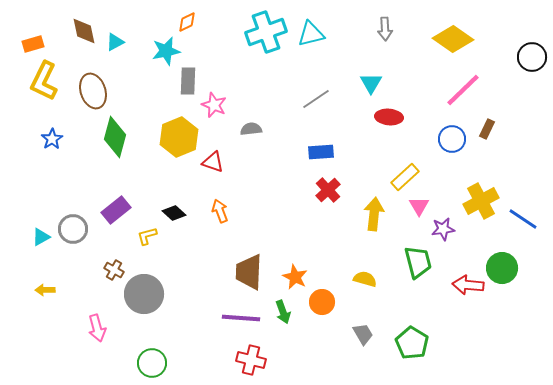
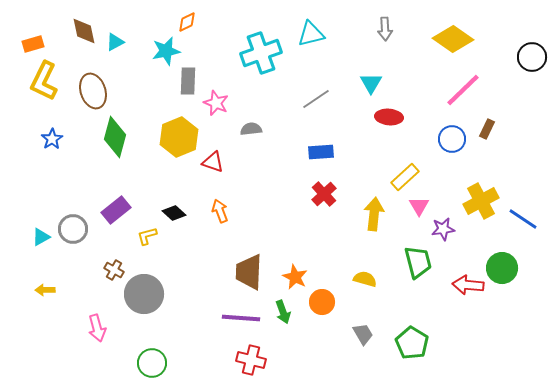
cyan cross at (266, 32): moved 5 px left, 21 px down
pink star at (214, 105): moved 2 px right, 2 px up
red cross at (328, 190): moved 4 px left, 4 px down
